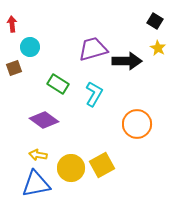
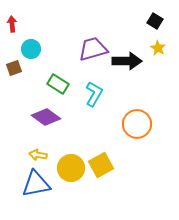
cyan circle: moved 1 px right, 2 px down
purple diamond: moved 2 px right, 3 px up
yellow square: moved 1 px left
